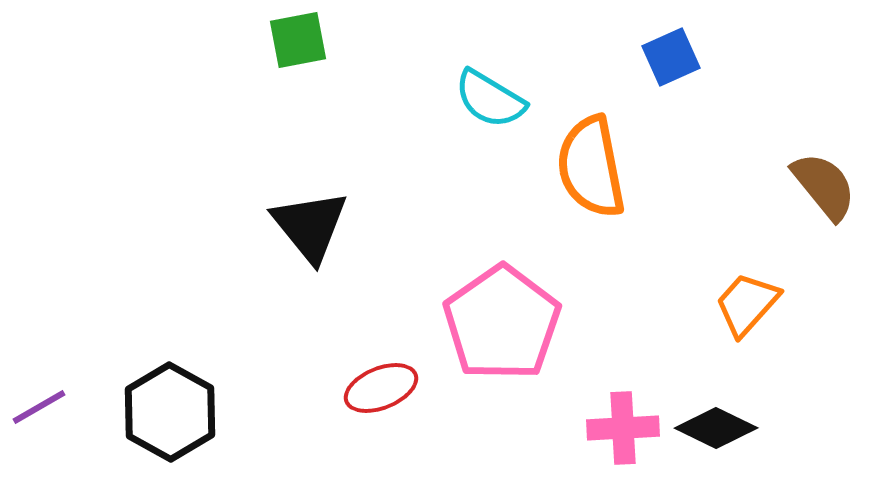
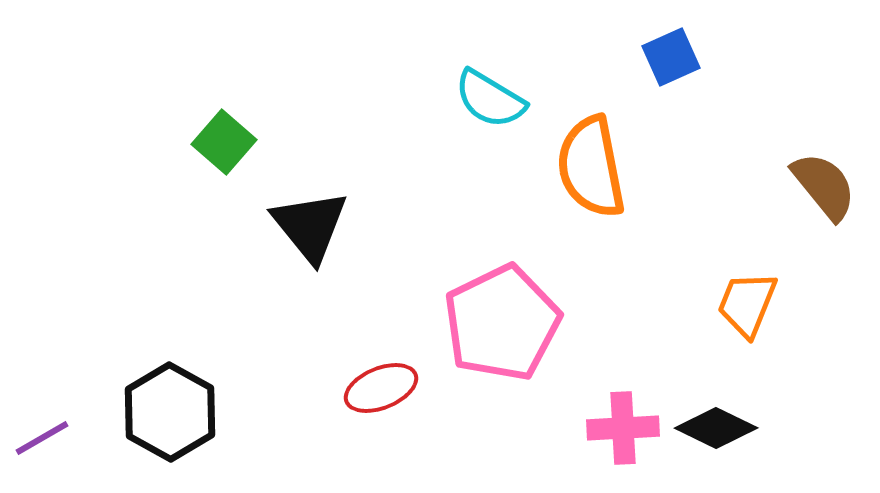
green square: moved 74 px left, 102 px down; rotated 38 degrees counterclockwise
orange trapezoid: rotated 20 degrees counterclockwise
pink pentagon: rotated 9 degrees clockwise
purple line: moved 3 px right, 31 px down
